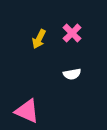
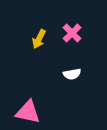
pink triangle: moved 1 px right, 1 px down; rotated 12 degrees counterclockwise
